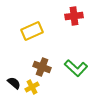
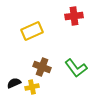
green L-shape: rotated 10 degrees clockwise
black semicircle: rotated 64 degrees counterclockwise
yellow cross: rotated 16 degrees clockwise
